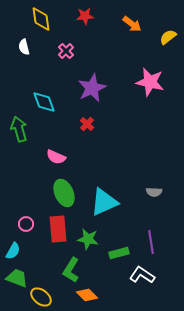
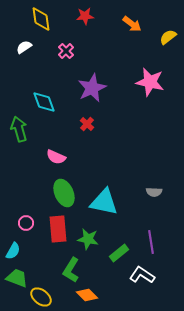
white semicircle: rotated 70 degrees clockwise
cyan triangle: rotated 36 degrees clockwise
pink circle: moved 1 px up
green rectangle: rotated 24 degrees counterclockwise
